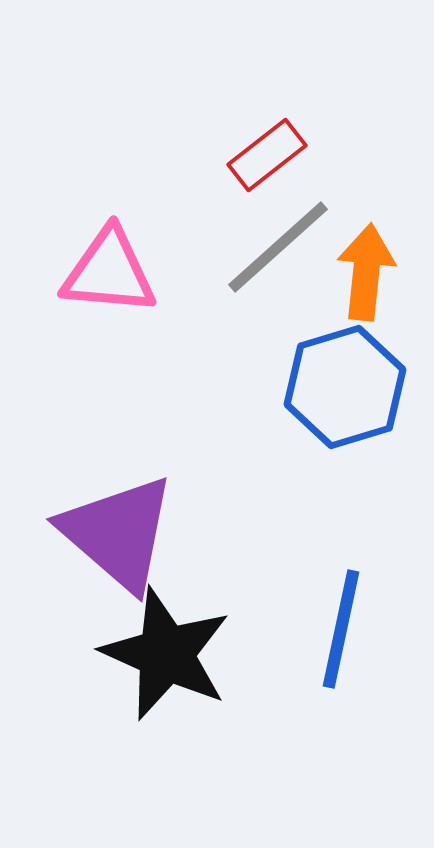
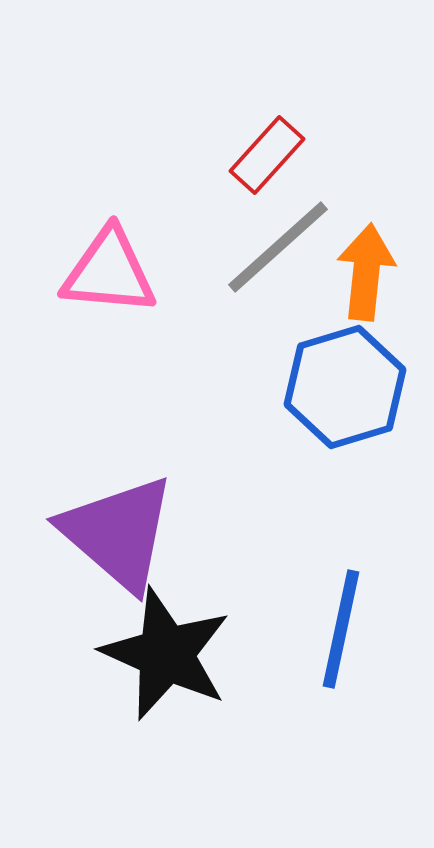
red rectangle: rotated 10 degrees counterclockwise
